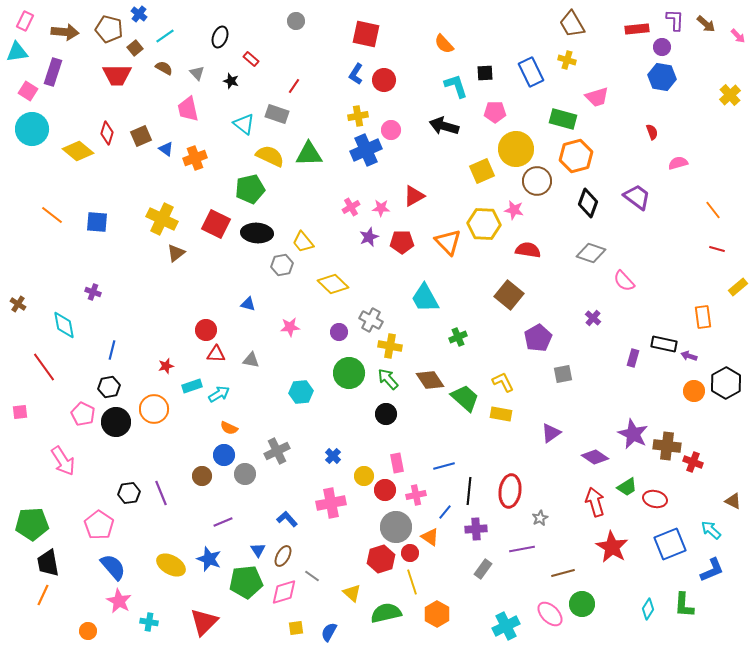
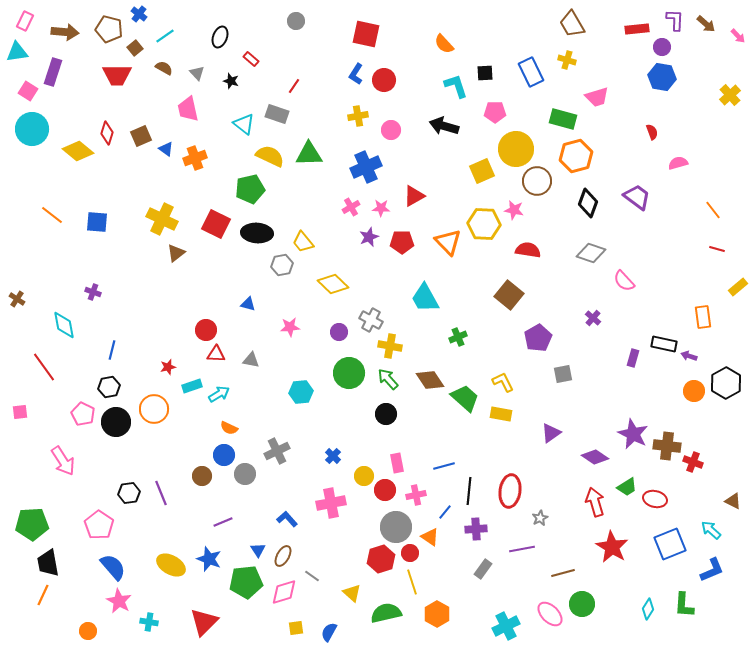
blue cross at (366, 150): moved 17 px down
brown cross at (18, 304): moved 1 px left, 5 px up
red star at (166, 366): moved 2 px right, 1 px down
